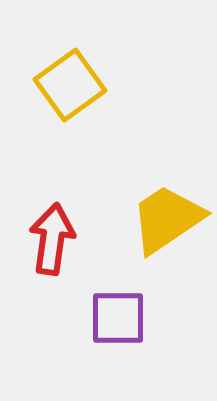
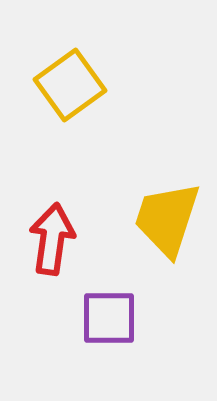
yellow trapezoid: rotated 38 degrees counterclockwise
purple square: moved 9 px left
